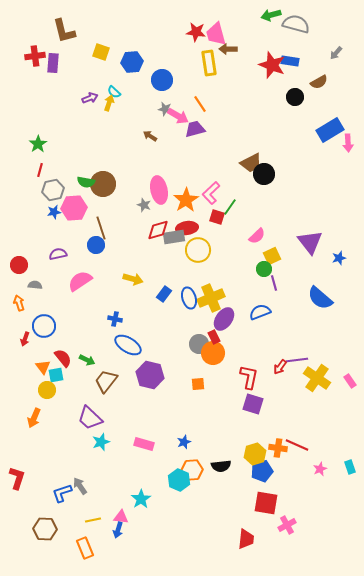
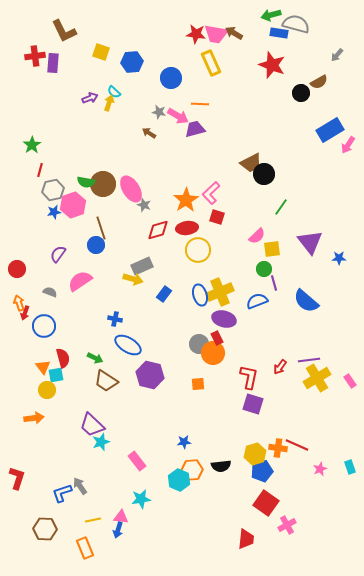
brown L-shape at (64, 31): rotated 12 degrees counterclockwise
red star at (196, 32): moved 2 px down
pink trapezoid at (216, 34): rotated 65 degrees counterclockwise
brown arrow at (228, 49): moved 6 px right, 16 px up; rotated 30 degrees clockwise
gray arrow at (336, 53): moved 1 px right, 2 px down
blue rectangle at (290, 61): moved 11 px left, 28 px up
yellow rectangle at (209, 63): moved 2 px right; rotated 15 degrees counterclockwise
blue circle at (162, 80): moved 9 px right, 2 px up
black circle at (295, 97): moved 6 px right, 4 px up
orange line at (200, 104): rotated 54 degrees counterclockwise
gray star at (165, 109): moved 6 px left, 3 px down
brown arrow at (150, 136): moved 1 px left, 3 px up
pink arrow at (348, 143): moved 2 px down; rotated 36 degrees clockwise
green star at (38, 144): moved 6 px left, 1 px down
pink ellipse at (159, 190): moved 28 px left, 1 px up; rotated 20 degrees counterclockwise
green line at (230, 207): moved 51 px right
pink hexagon at (74, 208): moved 1 px left, 3 px up; rotated 15 degrees counterclockwise
gray rectangle at (174, 237): moved 32 px left, 29 px down; rotated 15 degrees counterclockwise
purple semicircle at (58, 254): rotated 42 degrees counterclockwise
yellow square at (272, 256): moved 7 px up; rotated 18 degrees clockwise
blue star at (339, 258): rotated 16 degrees clockwise
red circle at (19, 265): moved 2 px left, 4 px down
gray semicircle at (35, 285): moved 15 px right, 7 px down; rotated 16 degrees clockwise
blue ellipse at (189, 298): moved 11 px right, 3 px up
yellow cross at (211, 298): moved 9 px right, 6 px up
blue semicircle at (320, 298): moved 14 px left, 3 px down
blue semicircle at (260, 312): moved 3 px left, 11 px up
purple ellipse at (224, 319): rotated 70 degrees clockwise
red rectangle at (214, 337): moved 3 px right, 1 px down
red arrow at (25, 339): moved 26 px up
red semicircle at (63, 358): rotated 24 degrees clockwise
green arrow at (87, 360): moved 8 px right, 2 px up
purple line at (297, 360): moved 12 px right
yellow cross at (317, 378): rotated 24 degrees clockwise
brown trapezoid at (106, 381): rotated 95 degrees counterclockwise
orange arrow at (34, 418): rotated 120 degrees counterclockwise
purple trapezoid at (90, 418): moved 2 px right, 7 px down
blue star at (184, 442): rotated 16 degrees clockwise
pink rectangle at (144, 444): moved 7 px left, 17 px down; rotated 36 degrees clockwise
cyan star at (141, 499): rotated 24 degrees clockwise
red square at (266, 503): rotated 25 degrees clockwise
